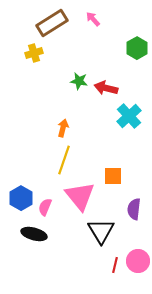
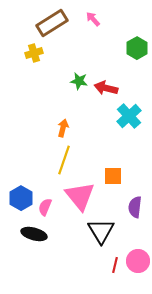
purple semicircle: moved 1 px right, 2 px up
